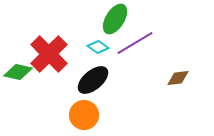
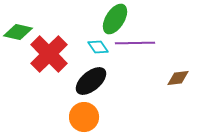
purple line: rotated 30 degrees clockwise
cyan diamond: rotated 20 degrees clockwise
green diamond: moved 40 px up
black ellipse: moved 2 px left, 1 px down
orange circle: moved 2 px down
